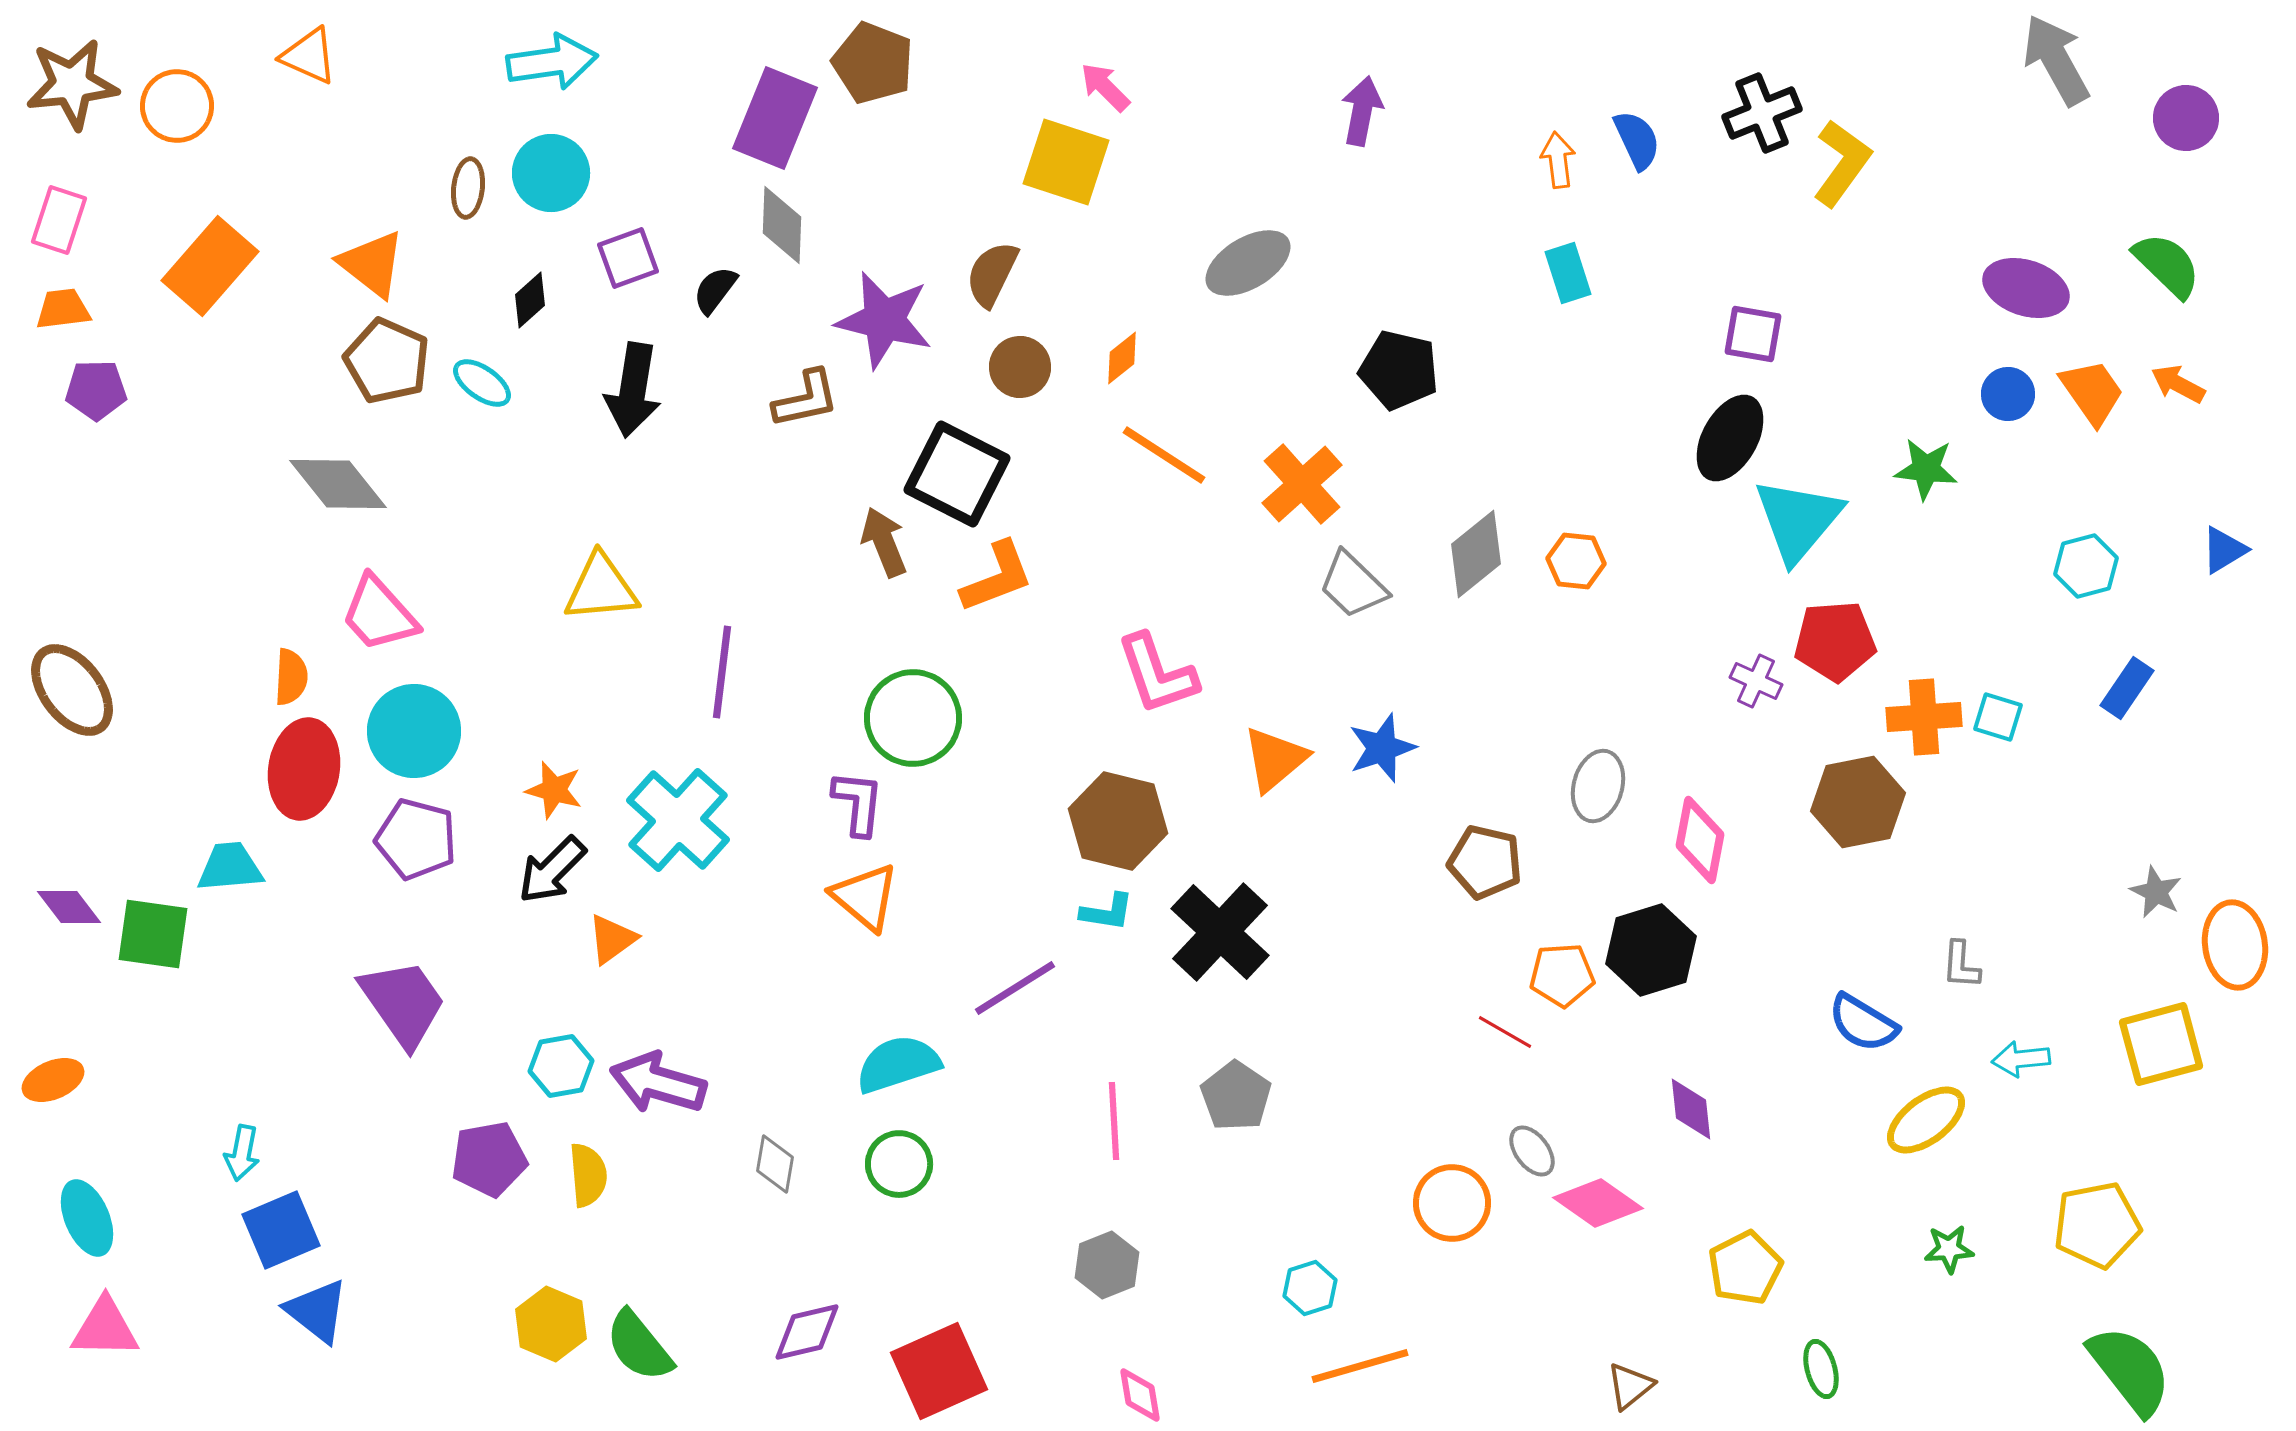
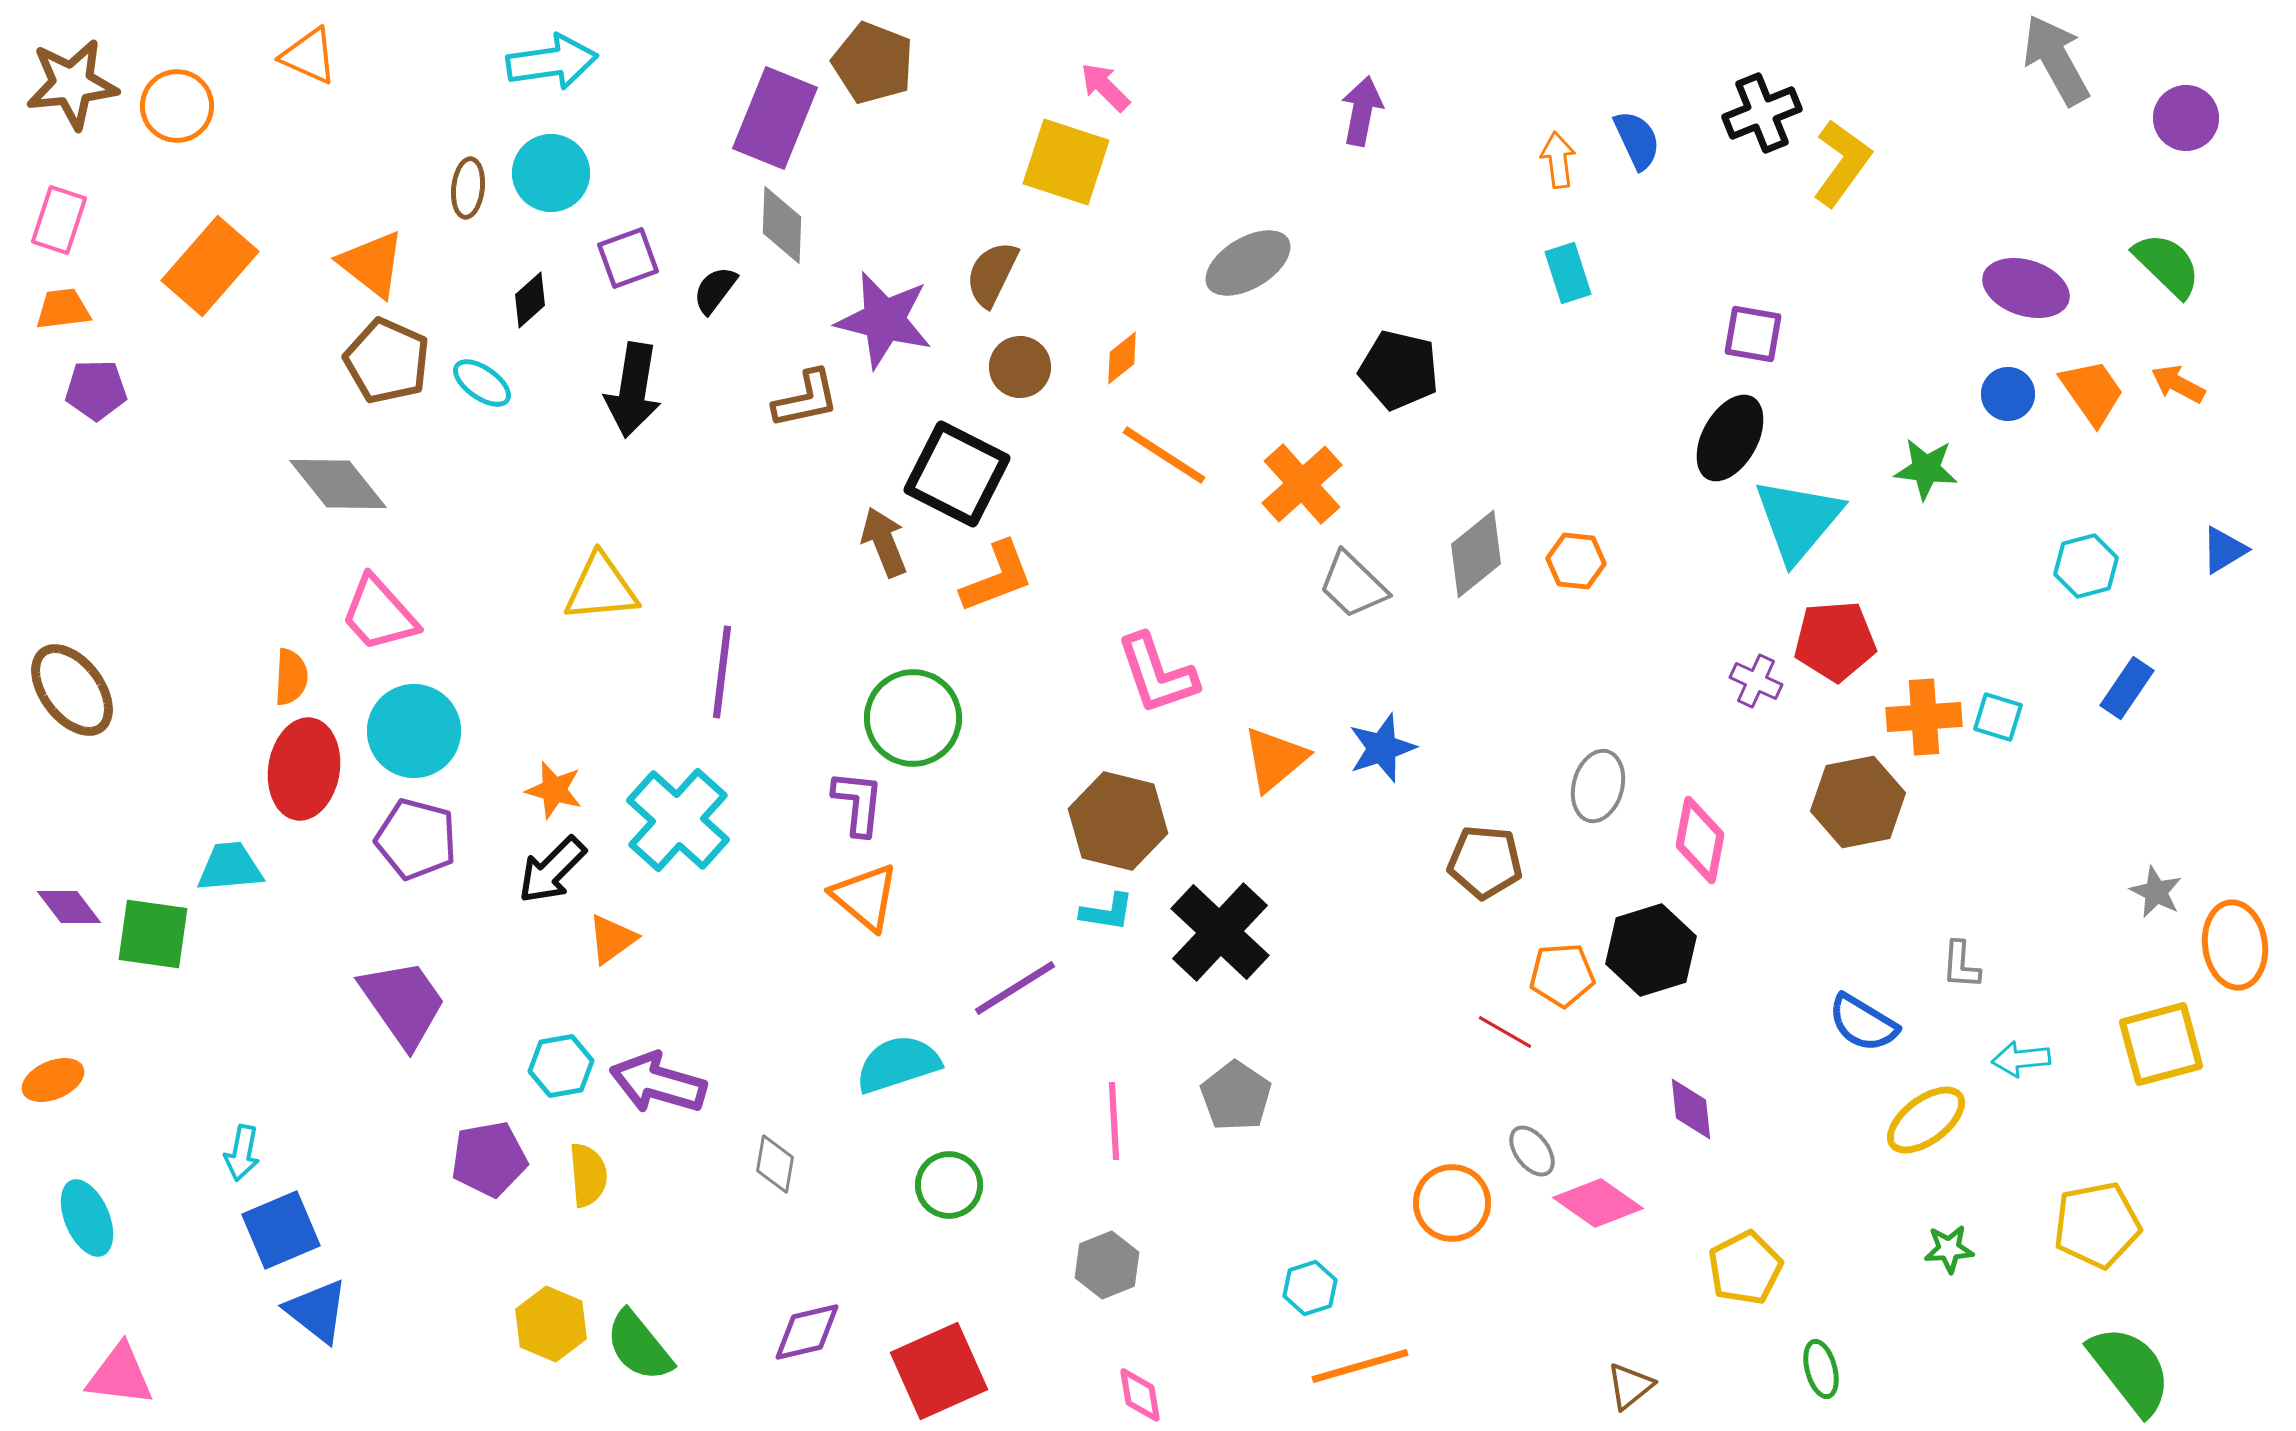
brown pentagon at (1485, 862): rotated 8 degrees counterclockwise
green circle at (899, 1164): moved 50 px right, 21 px down
pink triangle at (105, 1328): moved 15 px right, 47 px down; rotated 6 degrees clockwise
